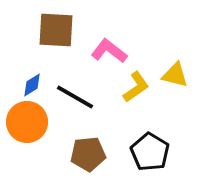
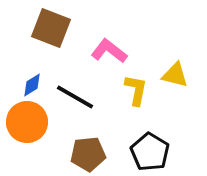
brown square: moved 5 px left, 2 px up; rotated 18 degrees clockwise
yellow L-shape: moved 3 px down; rotated 44 degrees counterclockwise
